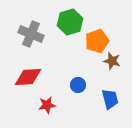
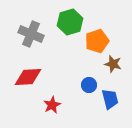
brown star: moved 1 px right, 3 px down
blue circle: moved 11 px right
red star: moved 5 px right; rotated 18 degrees counterclockwise
